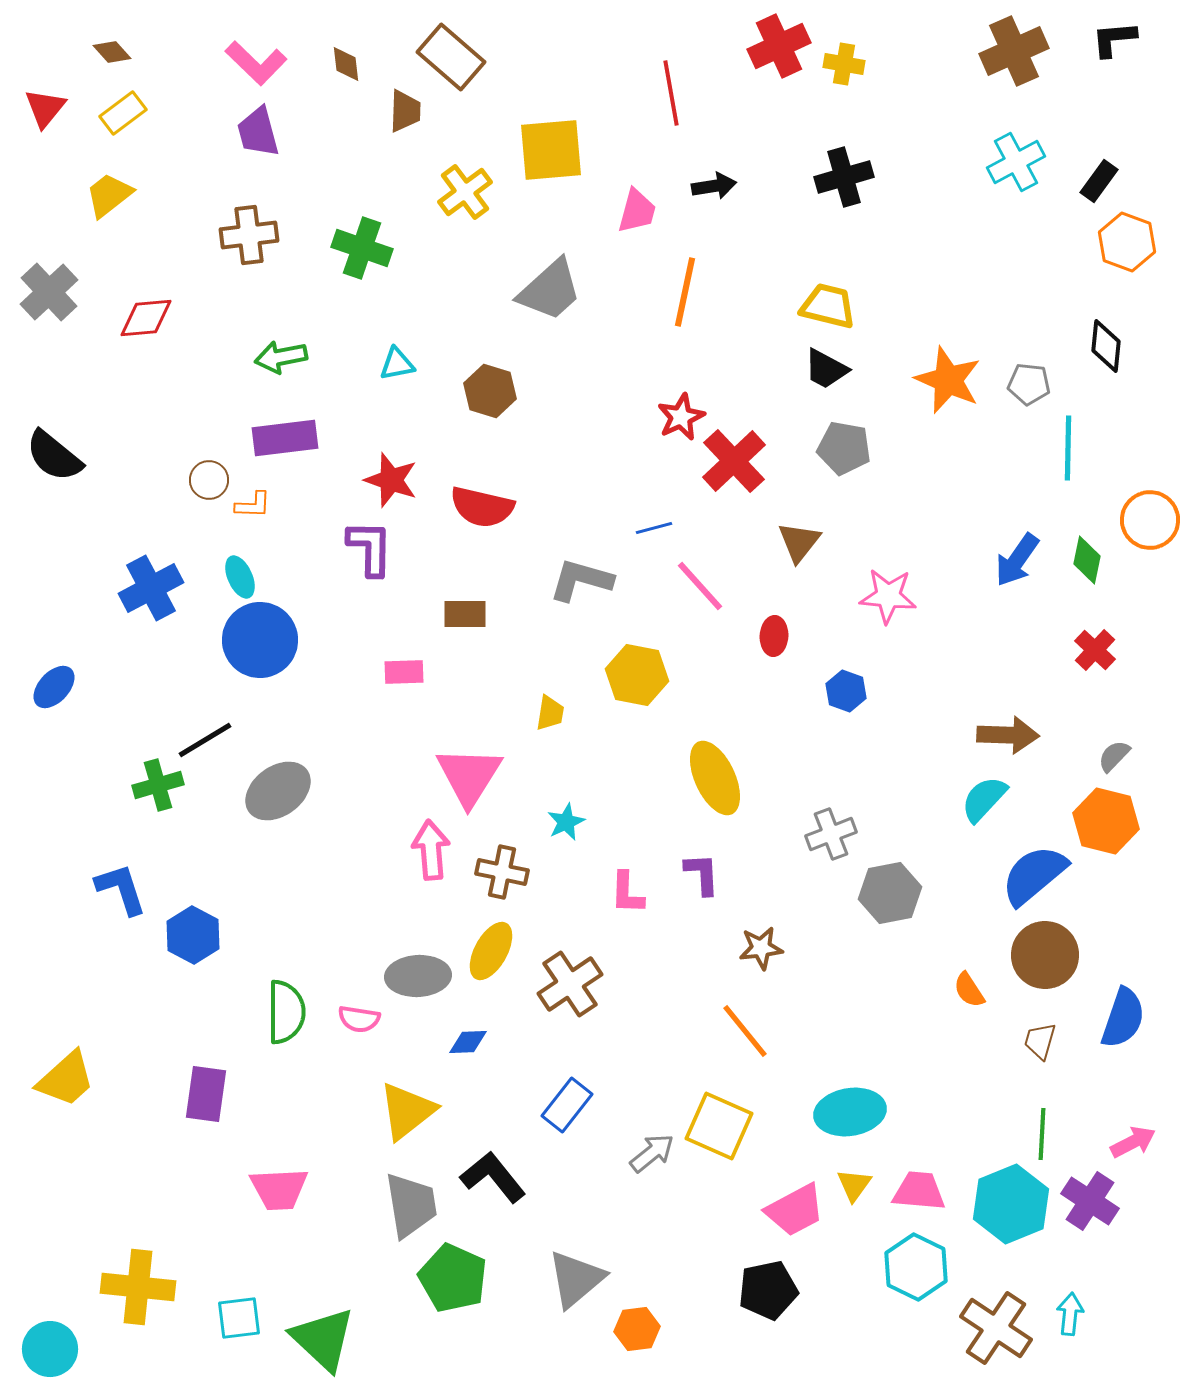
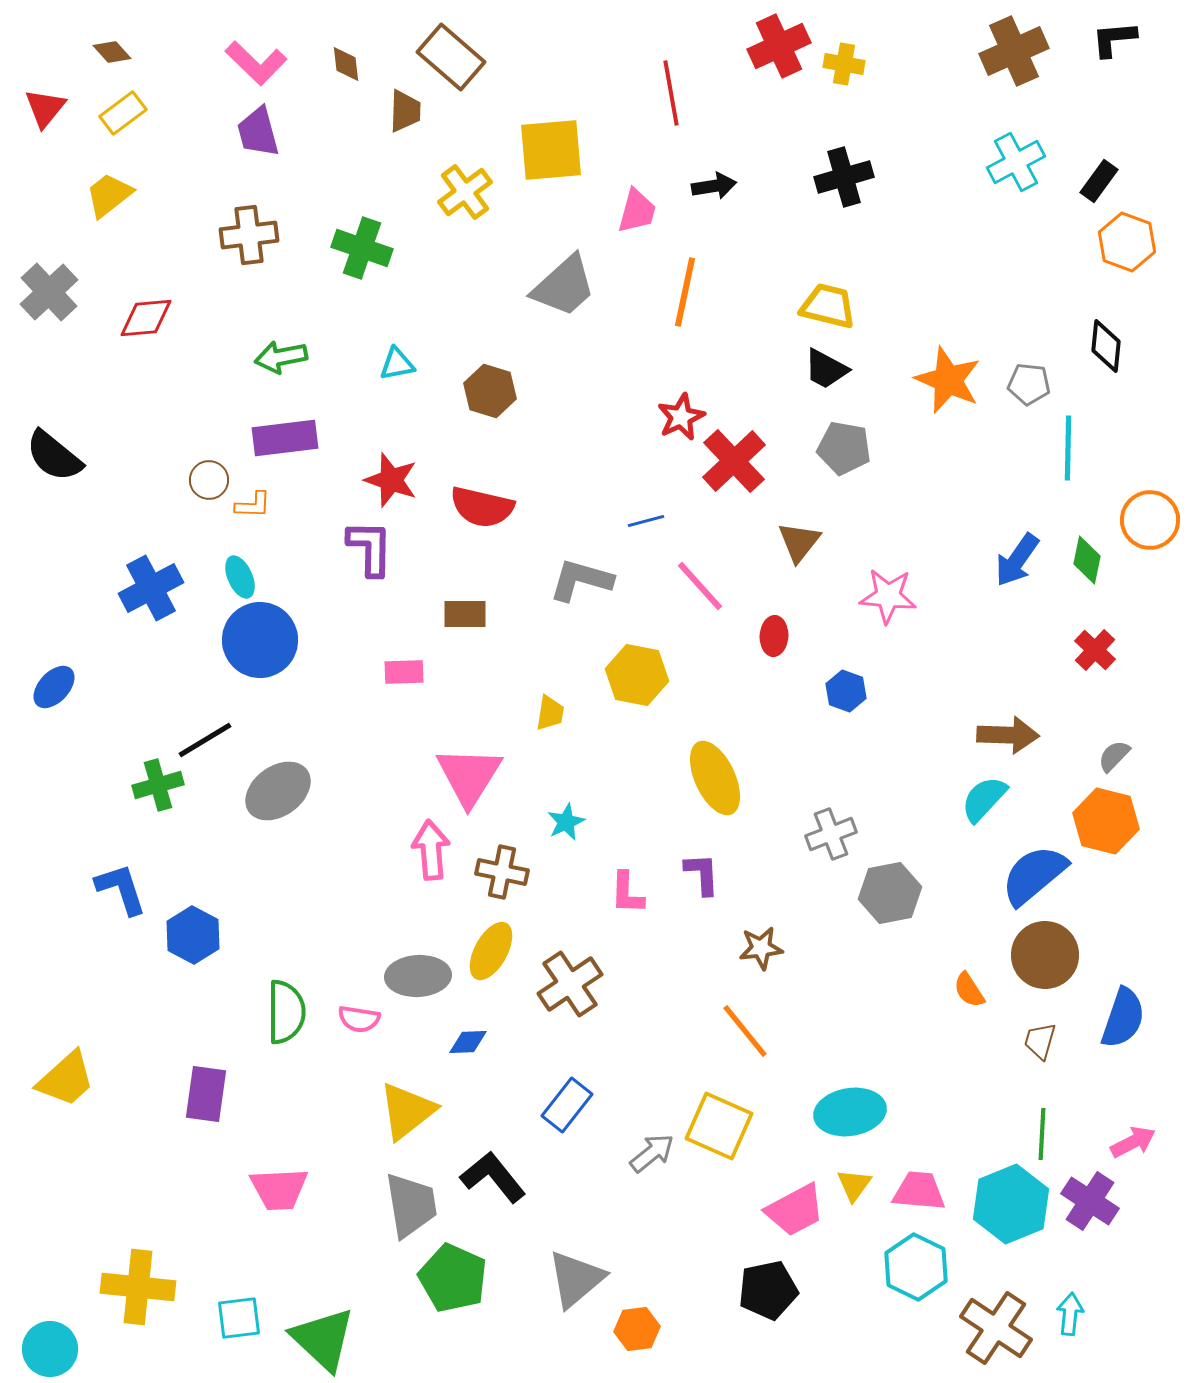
gray trapezoid at (550, 290): moved 14 px right, 4 px up
blue line at (654, 528): moved 8 px left, 7 px up
